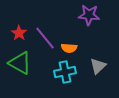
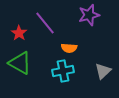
purple star: rotated 20 degrees counterclockwise
purple line: moved 15 px up
gray triangle: moved 5 px right, 5 px down
cyan cross: moved 2 px left, 1 px up
